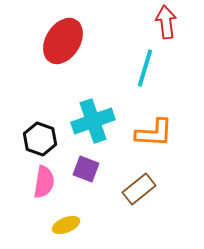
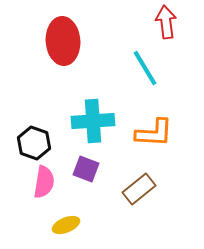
red ellipse: rotated 36 degrees counterclockwise
cyan line: rotated 48 degrees counterclockwise
cyan cross: rotated 15 degrees clockwise
black hexagon: moved 6 px left, 4 px down
